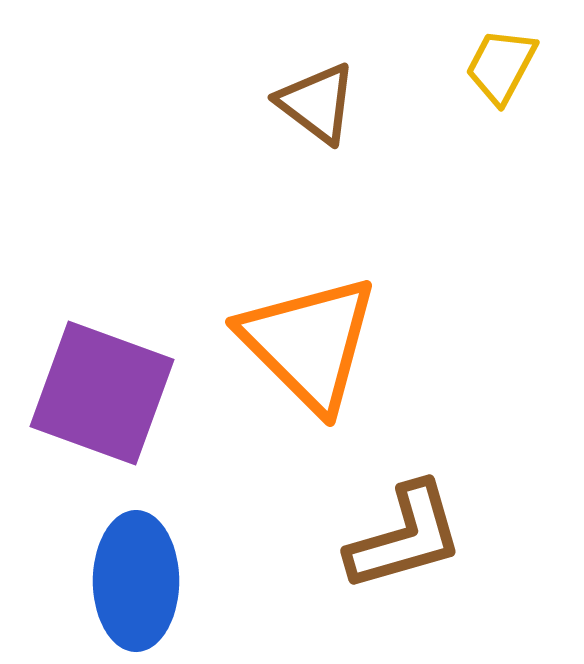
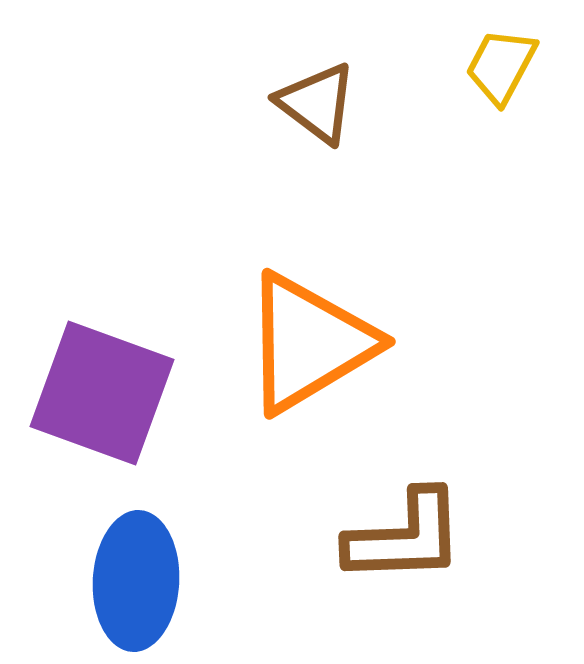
orange triangle: rotated 44 degrees clockwise
brown L-shape: rotated 14 degrees clockwise
blue ellipse: rotated 3 degrees clockwise
